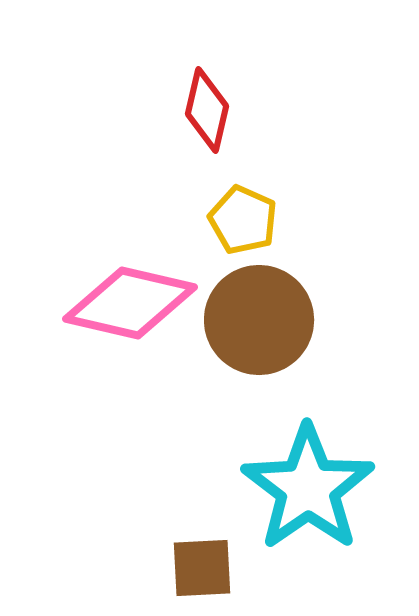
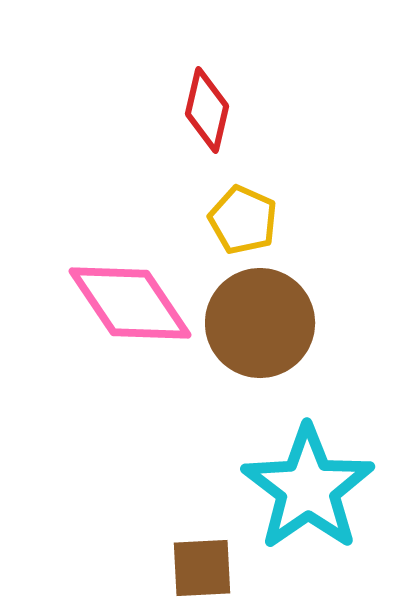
pink diamond: rotated 43 degrees clockwise
brown circle: moved 1 px right, 3 px down
